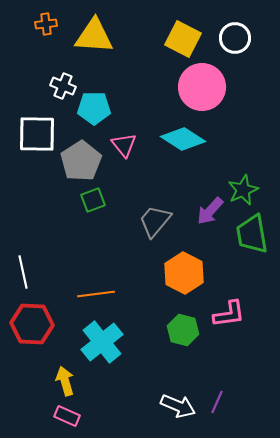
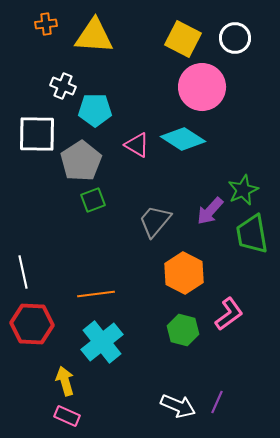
cyan pentagon: moved 1 px right, 2 px down
pink triangle: moved 13 px right; rotated 20 degrees counterclockwise
pink L-shape: rotated 28 degrees counterclockwise
